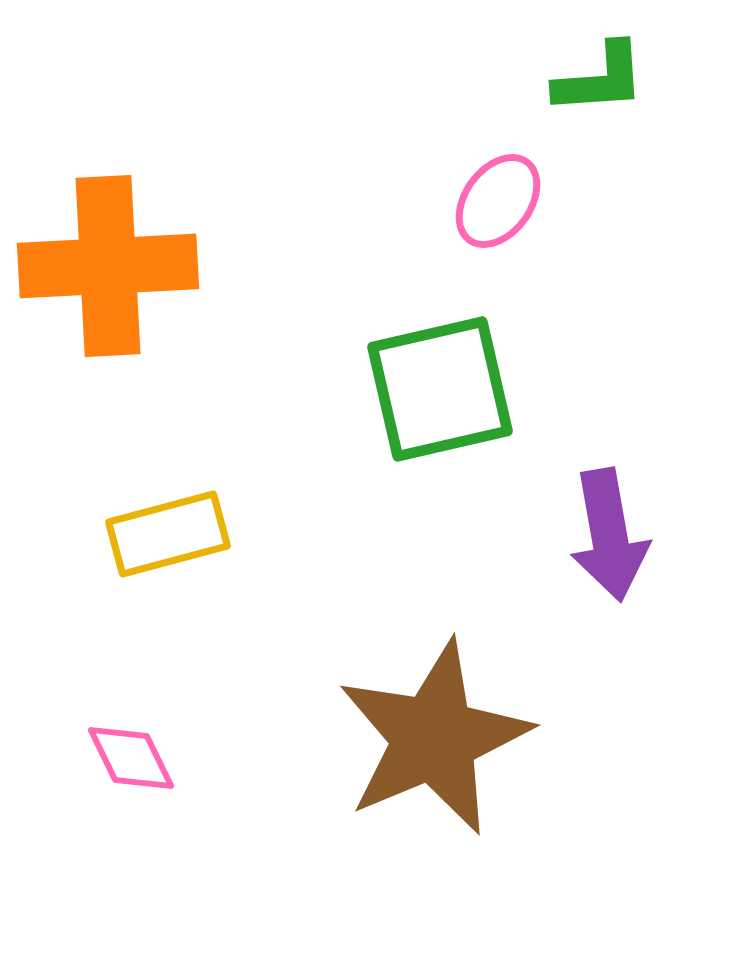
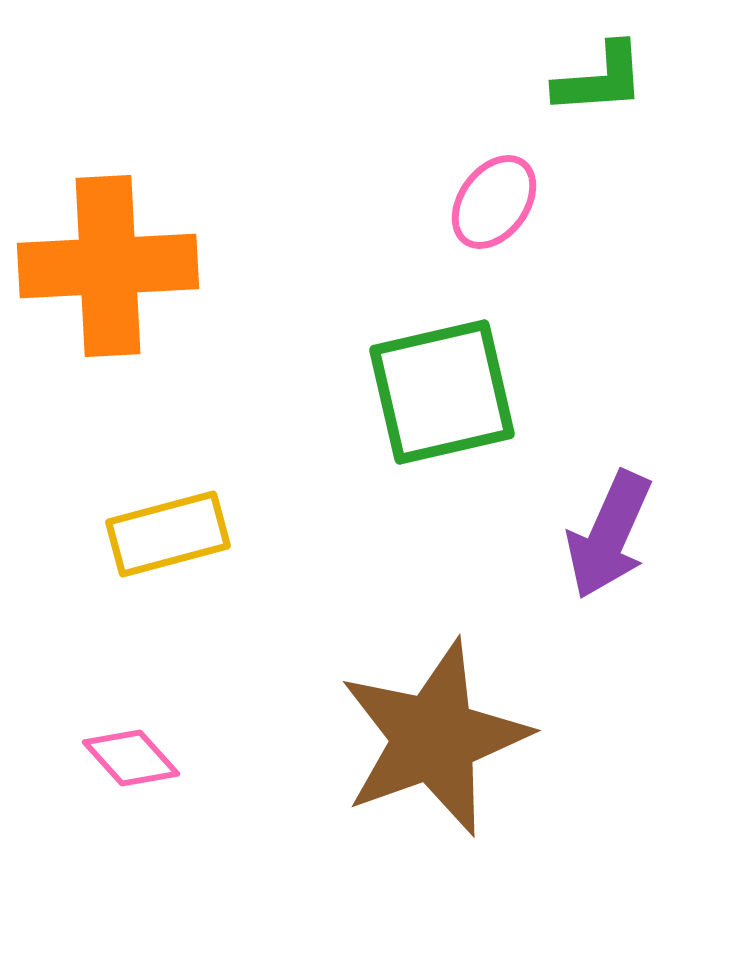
pink ellipse: moved 4 px left, 1 px down
green square: moved 2 px right, 3 px down
purple arrow: rotated 34 degrees clockwise
brown star: rotated 3 degrees clockwise
pink diamond: rotated 16 degrees counterclockwise
